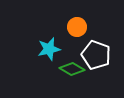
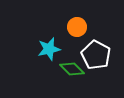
white pentagon: rotated 8 degrees clockwise
green diamond: rotated 15 degrees clockwise
